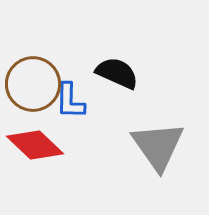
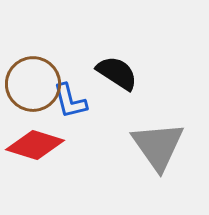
black semicircle: rotated 9 degrees clockwise
blue L-shape: rotated 15 degrees counterclockwise
red diamond: rotated 26 degrees counterclockwise
